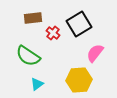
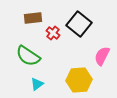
black square: rotated 20 degrees counterclockwise
pink semicircle: moved 7 px right, 3 px down; rotated 12 degrees counterclockwise
